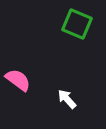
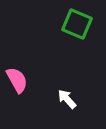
pink semicircle: moved 1 px left; rotated 24 degrees clockwise
